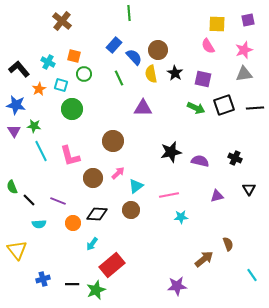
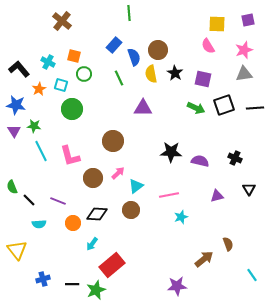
blue semicircle at (134, 57): rotated 24 degrees clockwise
black star at (171, 152): rotated 15 degrees clockwise
cyan star at (181, 217): rotated 16 degrees counterclockwise
